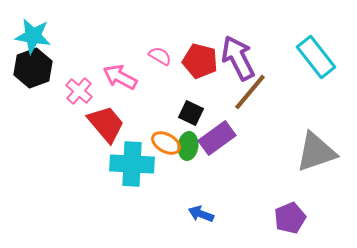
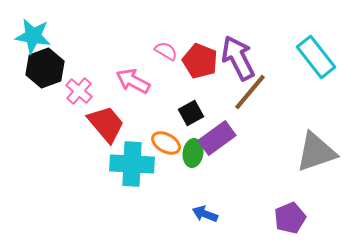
pink semicircle: moved 6 px right, 5 px up
red pentagon: rotated 8 degrees clockwise
black hexagon: moved 12 px right
pink arrow: moved 13 px right, 4 px down
black square: rotated 35 degrees clockwise
green ellipse: moved 5 px right, 7 px down
blue arrow: moved 4 px right
